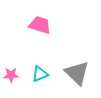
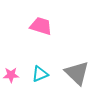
pink trapezoid: moved 1 px right, 1 px down
